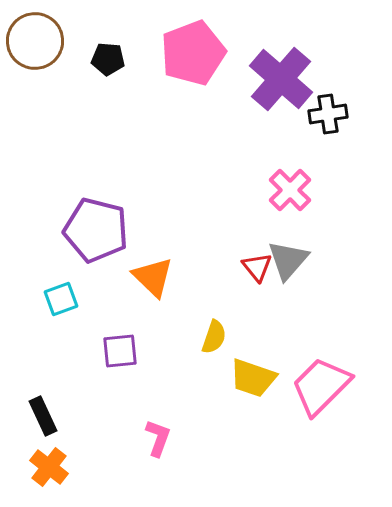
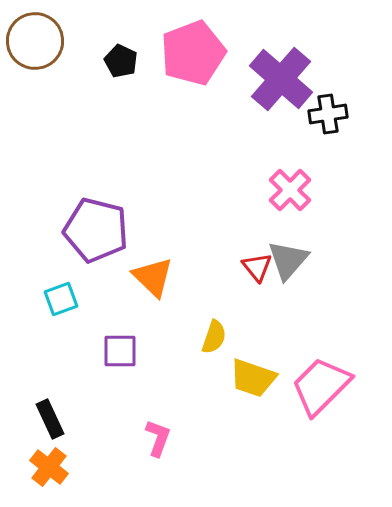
black pentagon: moved 13 px right, 2 px down; rotated 20 degrees clockwise
purple square: rotated 6 degrees clockwise
black rectangle: moved 7 px right, 3 px down
